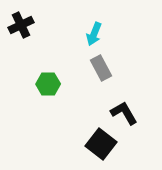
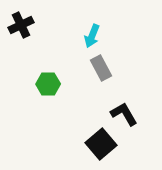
cyan arrow: moved 2 px left, 2 px down
black L-shape: moved 1 px down
black square: rotated 12 degrees clockwise
